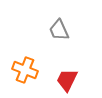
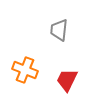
gray trapezoid: rotated 30 degrees clockwise
